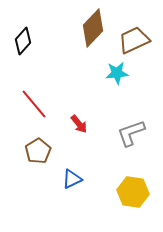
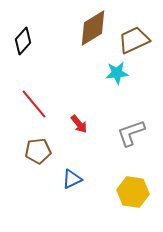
brown diamond: rotated 15 degrees clockwise
brown pentagon: rotated 25 degrees clockwise
